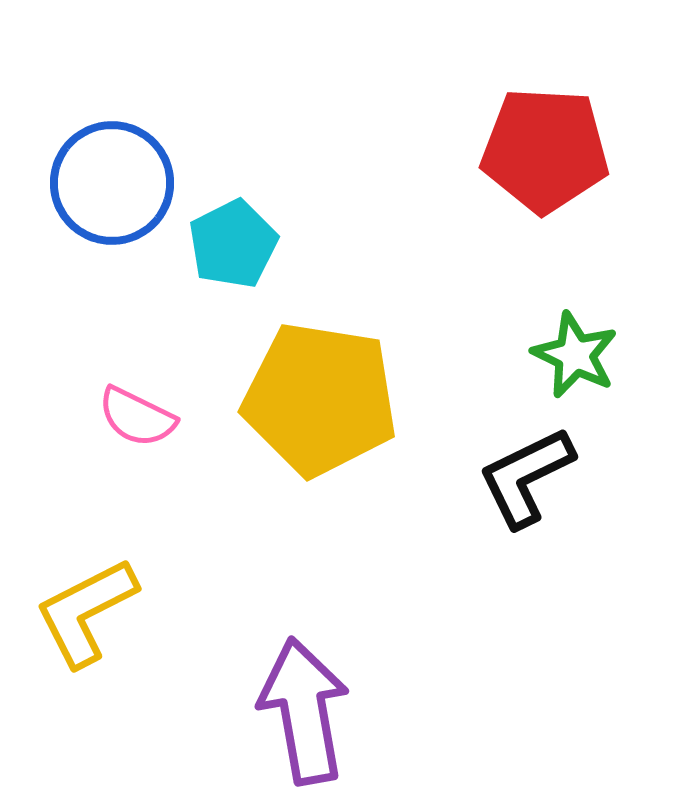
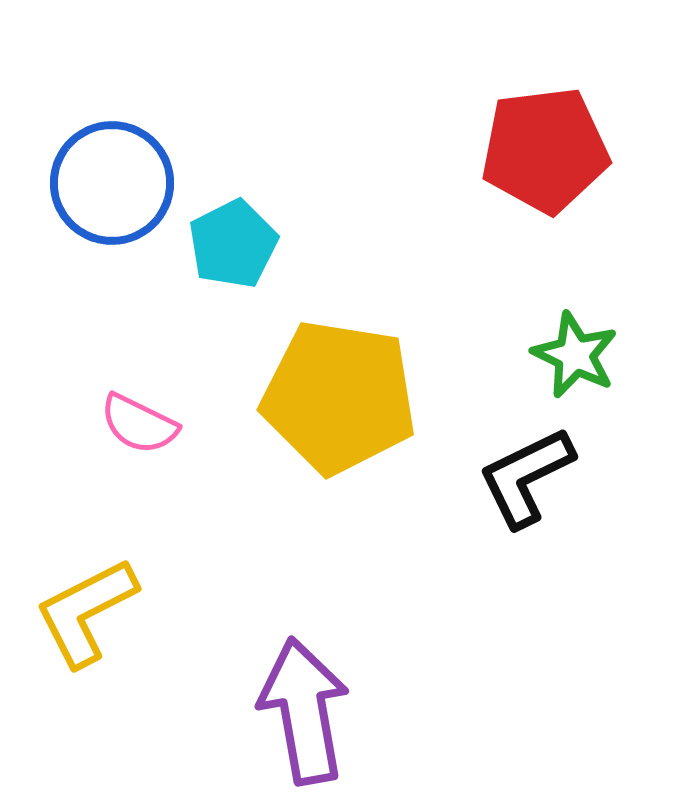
red pentagon: rotated 10 degrees counterclockwise
yellow pentagon: moved 19 px right, 2 px up
pink semicircle: moved 2 px right, 7 px down
